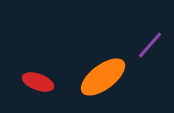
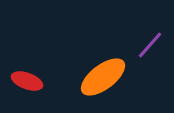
red ellipse: moved 11 px left, 1 px up
